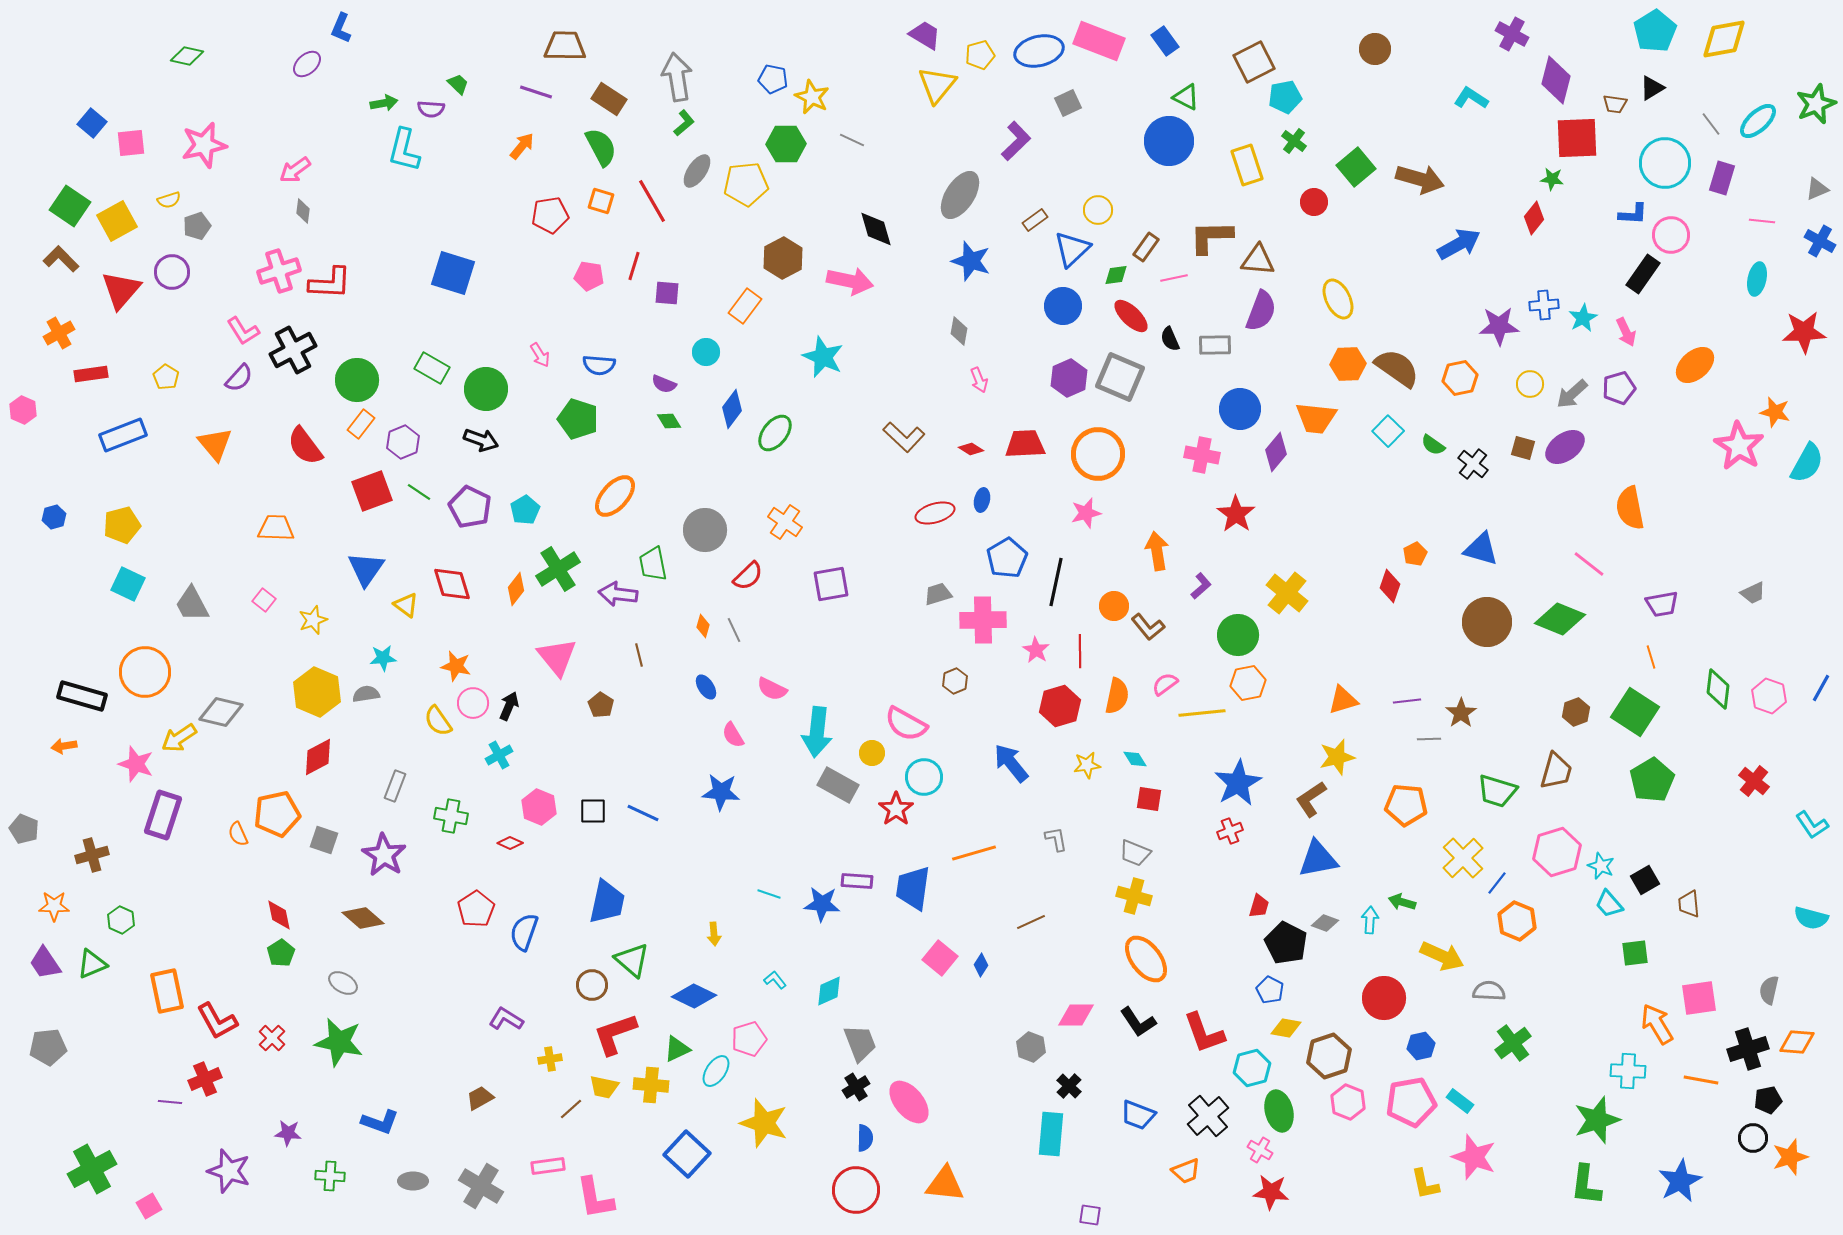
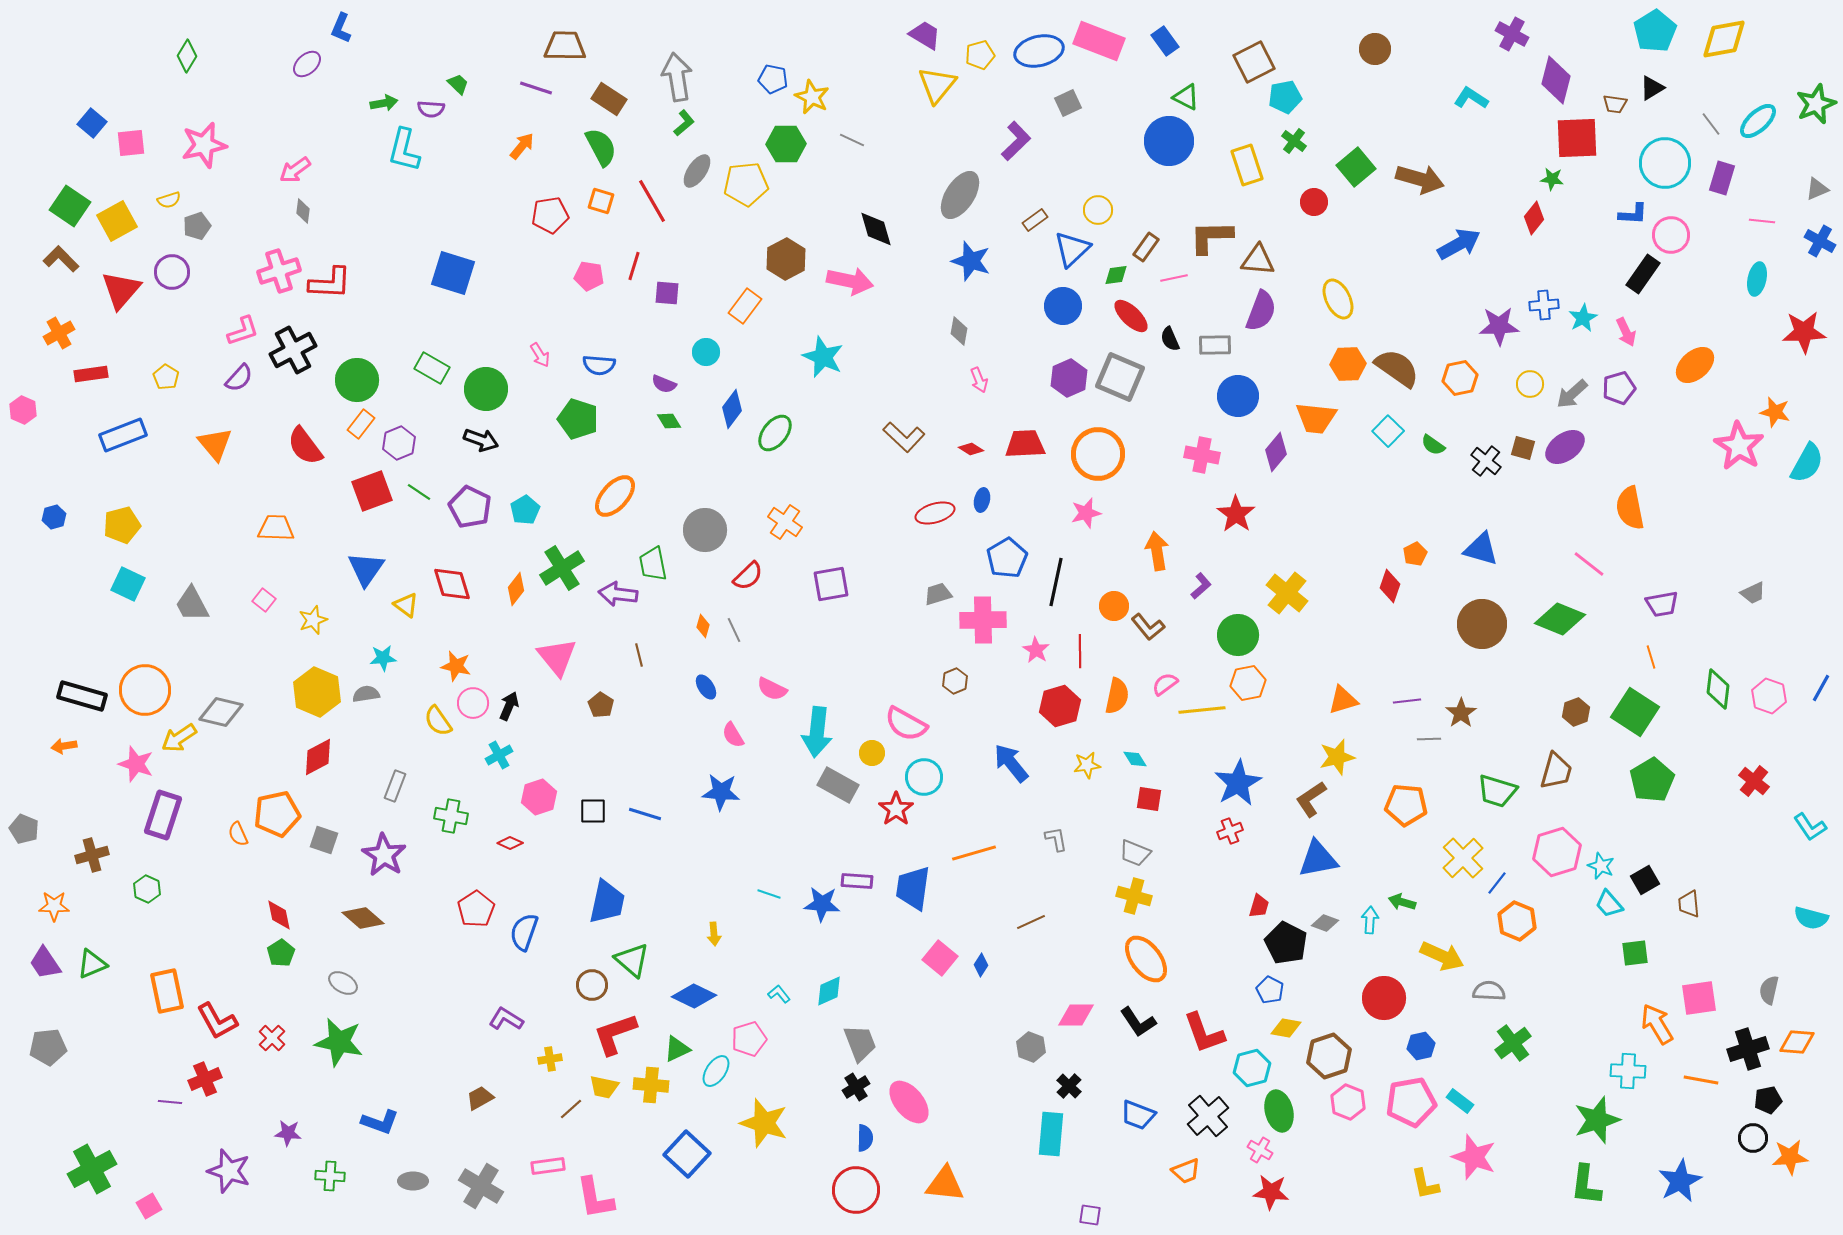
green diamond at (187, 56): rotated 72 degrees counterclockwise
purple line at (536, 92): moved 4 px up
brown hexagon at (783, 258): moved 3 px right, 1 px down
pink L-shape at (243, 331): rotated 76 degrees counterclockwise
blue circle at (1240, 409): moved 2 px left, 13 px up
purple hexagon at (403, 442): moved 4 px left, 1 px down
black cross at (1473, 464): moved 13 px right, 3 px up
green cross at (558, 569): moved 4 px right, 1 px up
brown circle at (1487, 622): moved 5 px left, 2 px down
orange circle at (145, 672): moved 18 px down
yellow line at (1202, 713): moved 3 px up
pink hexagon at (539, 807): moved 10 px up; rotated 20 degrees clockwise
blue line at (643, 813): moved 2 px right, 1 px down; rotated 8 degrees counterclockwise
cyan L-shape at (1812, 825): moved 2 px left, 2 px down
green hexagon at (121, 920): moved 26 px right, 31 px up
cyan L-shape at (775, 980): moved 4 px right, 14 px down
orange star at (1790, 1157): rotated 12 degrees clockwise
